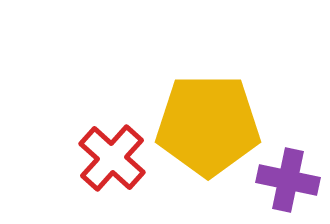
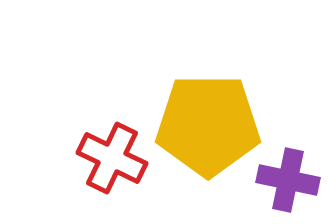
red cross: rotated 16 degrees counterclockwise
